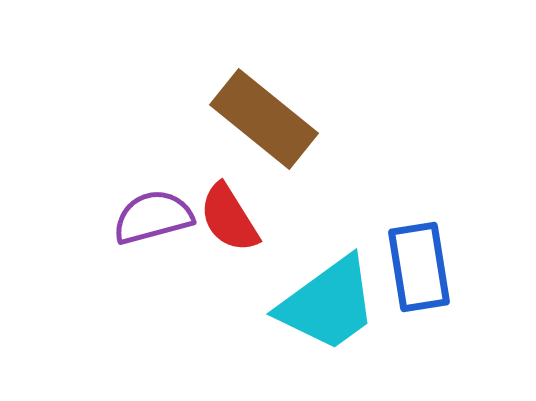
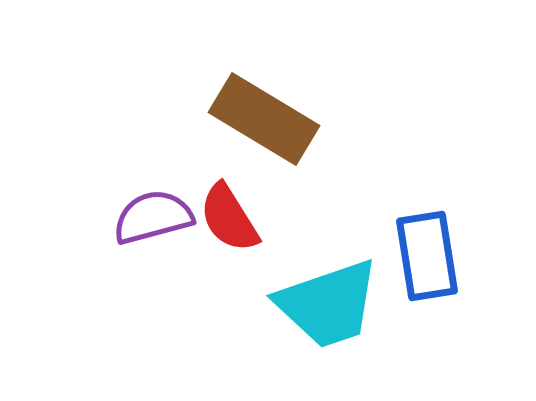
brown rectangle: rotated 8 degrees counterclockwise
blue rectangle: moved 8 px right, 11 px up
cyan trapezoid: rotated 17 degrees clockwise
